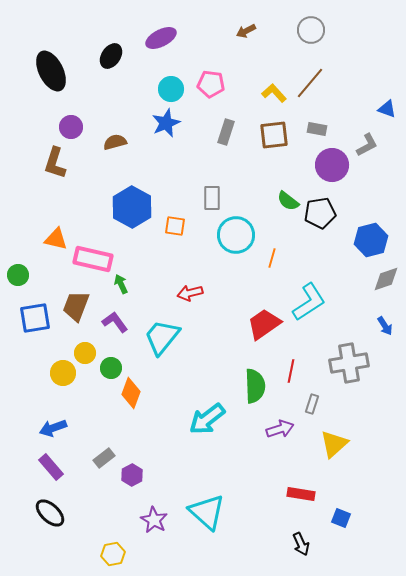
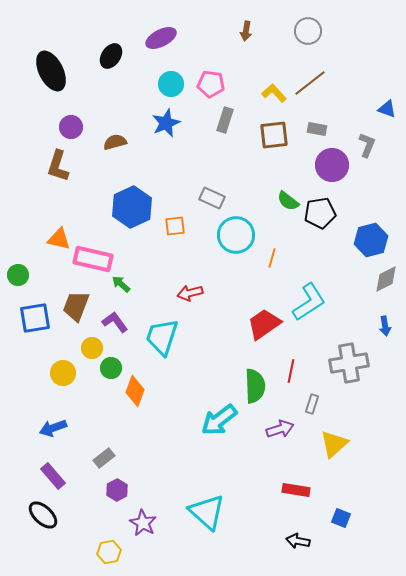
gray circle at (311, 30): moved 3 px left, 1 px down
brown arrow at (246, 31): rotated 54 degrees counterclockwise
brown line at (310, 83): rotated 12 degrees clockwise
cyan circle at (171, 89): moved 5 px up
gray rectangle at (226, 132): moved 1 px left, 12 px up
gray L-shape at (367, 145): rotated 40 degrees counterclockwise
brown L-shape at (55, 163): moved 3 px right, 3 px down
gray rectangle at (212, 198): rotated 65 degrees counterclockwise
blue hexagon at (132, 207): rotated 6 degrees clockwise
orange square at (175, 226): rotated 15 degrees counterclockwise
orange triangle at (56, 239): moved 3 px right
gray diamond at (386, 279): rotated 8 degrees counterclockwise
green arrow at (121, 284): rotated 24 degrees counterclockwise
blue arrow at (385, 326): rotated 24 degrees clockwise
cyan trapezoid at (162, 337): rotated 21 degrees counterclockwise
yellow circle at (85, 353): moved 7 px right, 5 px up
orange diamond at (131, 393): moved 4 px right, 2 px up
cyan arrow at (207, 419): moved 12 px right, 1 px down
purple rectangle at (51, 467): moved 2 px right, 9 px down
purple hexagon at (132, 475): moved 15 px left, 15 px down
red rectangle at (301, 494): moved 5 px left, 4 px up
black ellipse at (50, 513): moved 7 px left, 2 px down
purple star at (154, 520): moved 11 px left, 3 px down
black arrow at (301, 544): moved 3 px left, 3 px up; rotated 125 degrees clockwise
yellow hexagon at (113, 554): moved 4 px left, 2 px up
